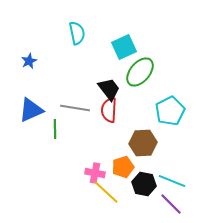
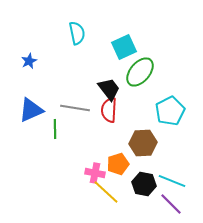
orange pentagon: moved 5 px left, 3 px up
